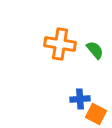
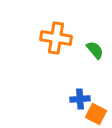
orange cross: moved 4 px left, 6 px up
